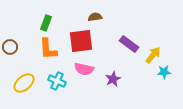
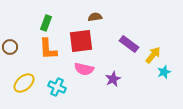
cyan star: rotated 16 degrees counterclockwise
cyan cross: moved 6 px down
